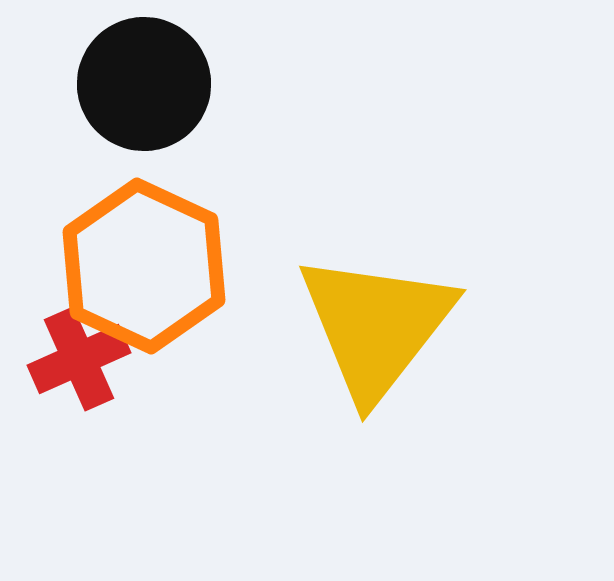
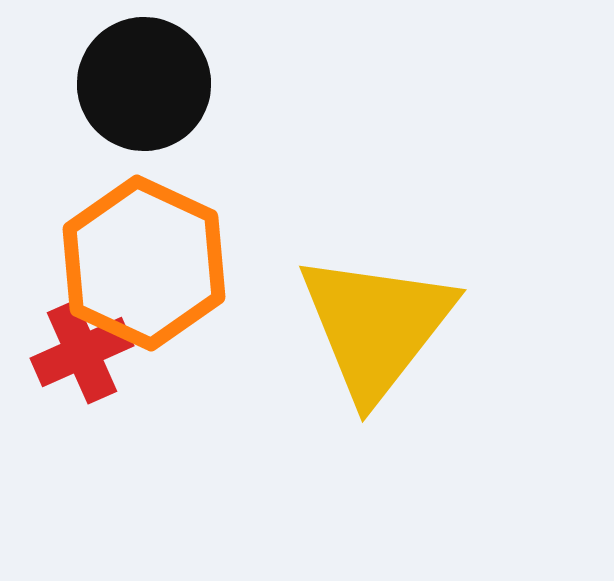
orange hexagon: moved 3 px up
red cross: moved 3 px right, 7 px up
